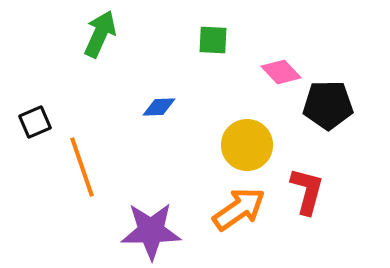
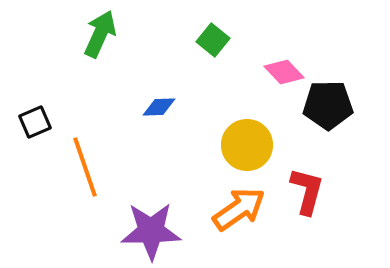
green square: rotated 36 degrees clockwise
pink diamond: moved 3 px right
orange line: moved 3 px right
